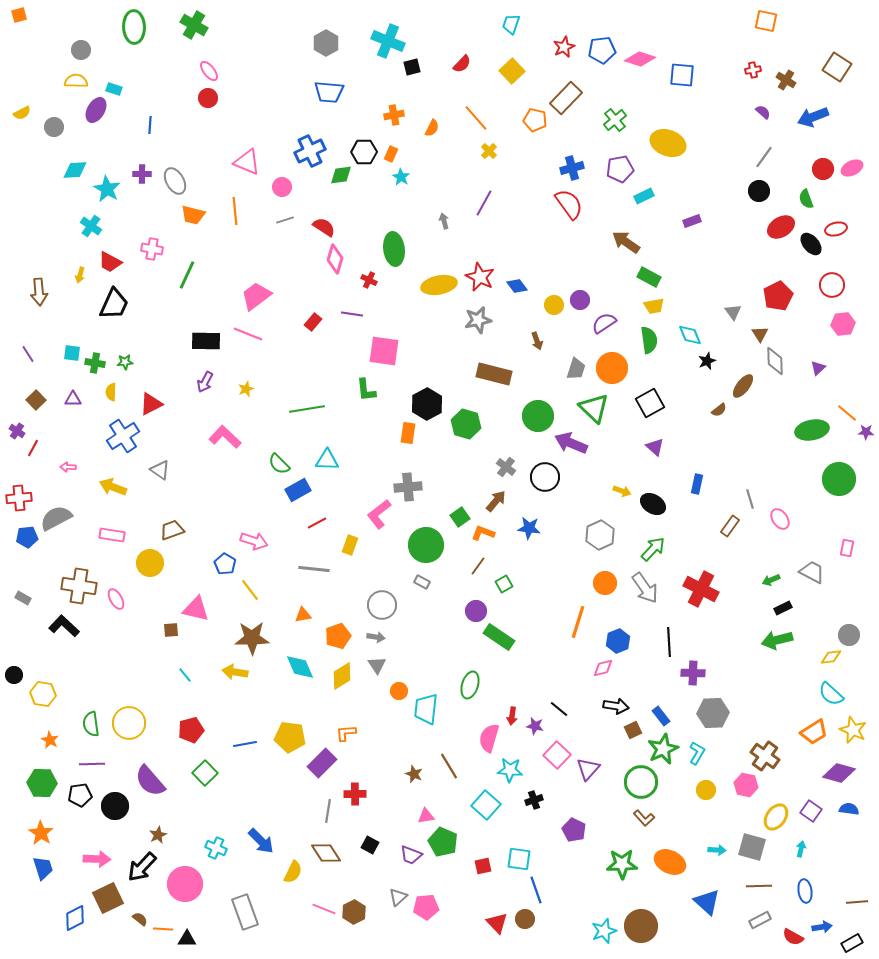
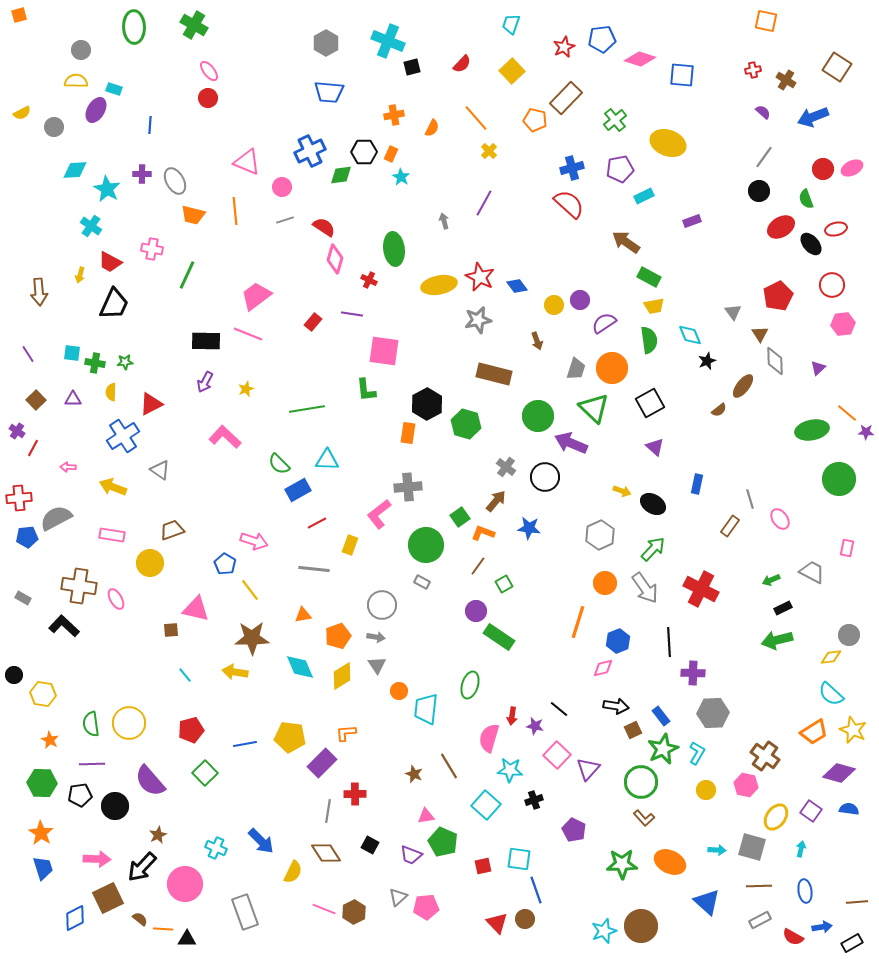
blue pentagon at (602, 50): moved 11 px up
red semicircle at (569, 204): rotated 12 degrees counterclockwise
